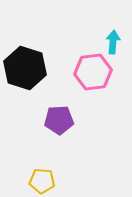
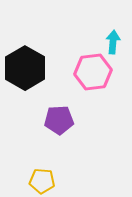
black hexagon: rotated 12 degrees clockwise
